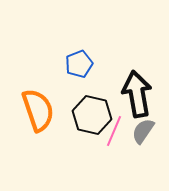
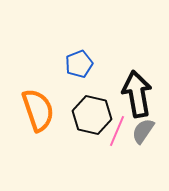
pink line: moved 3 px right
